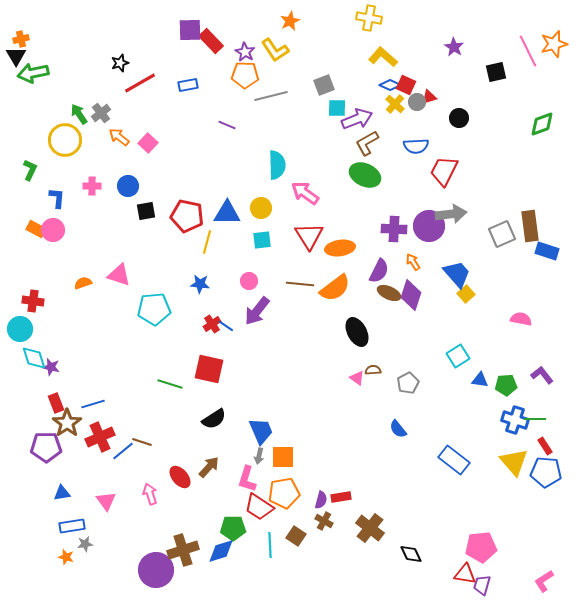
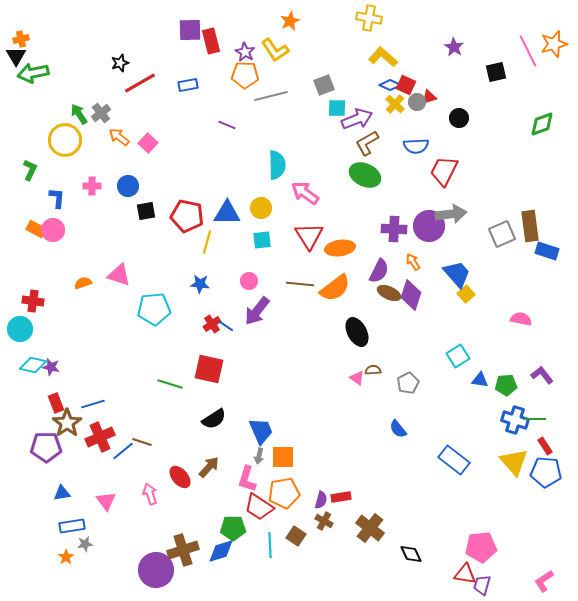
red rectangle at (211, 41): rotated 30 degrees clockwise
cyan diamond at (34, 358): moved 1 px left, 7 px down; rotated 60 degrees counterclockwise
orange star at (66, 557): rotated 21 degrees clockwise
